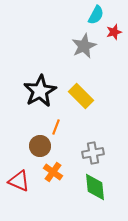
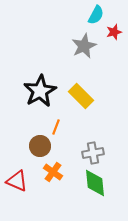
red triangle: moved 2 px left
green diamond: moved 4 px up
